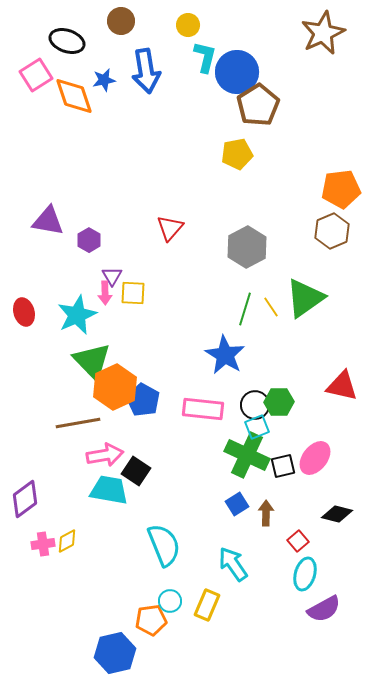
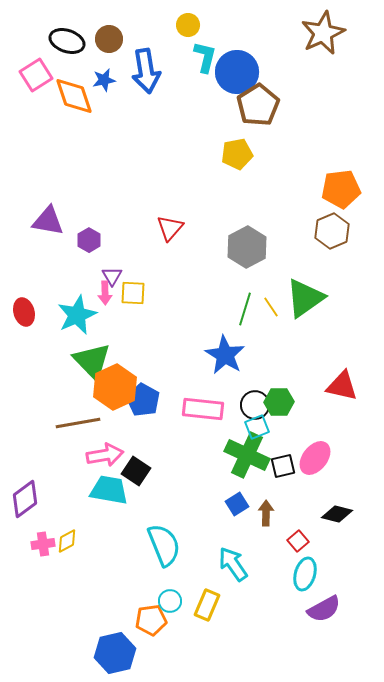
brown circle at (121, 21): moved 12 px left, 18 px down
